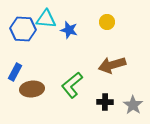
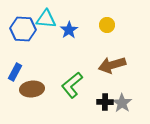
yellow circle: moved 3 px down
blue star: rotated 24 degrees clockwise
gray star: moved 11 px left, 2 px up
